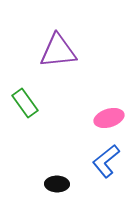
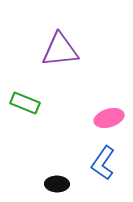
purple triangle: moved 2 px right, 1 px up
green rectangle: rotated 32 degrees counterclockwise
blue L-shape: moved 3 px left, 2 px down; rotated 16 degrees counterclockwise
